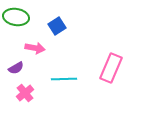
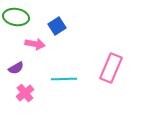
pink arrow: moved 4 px up
